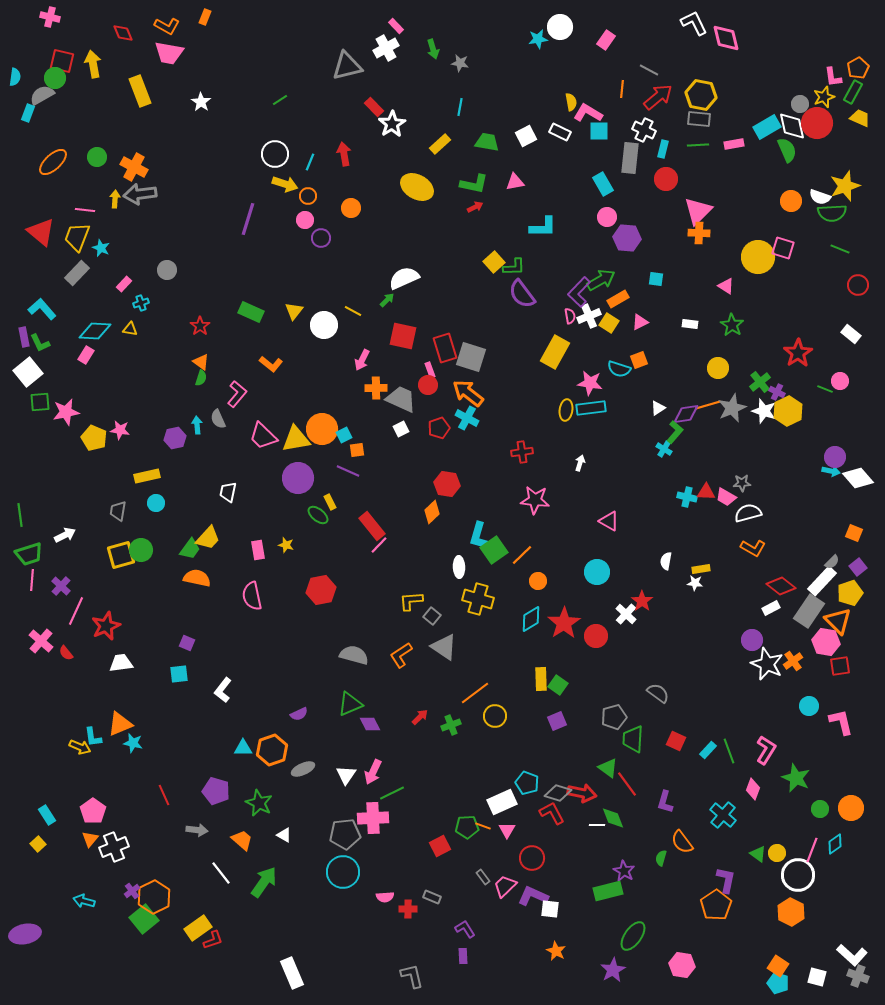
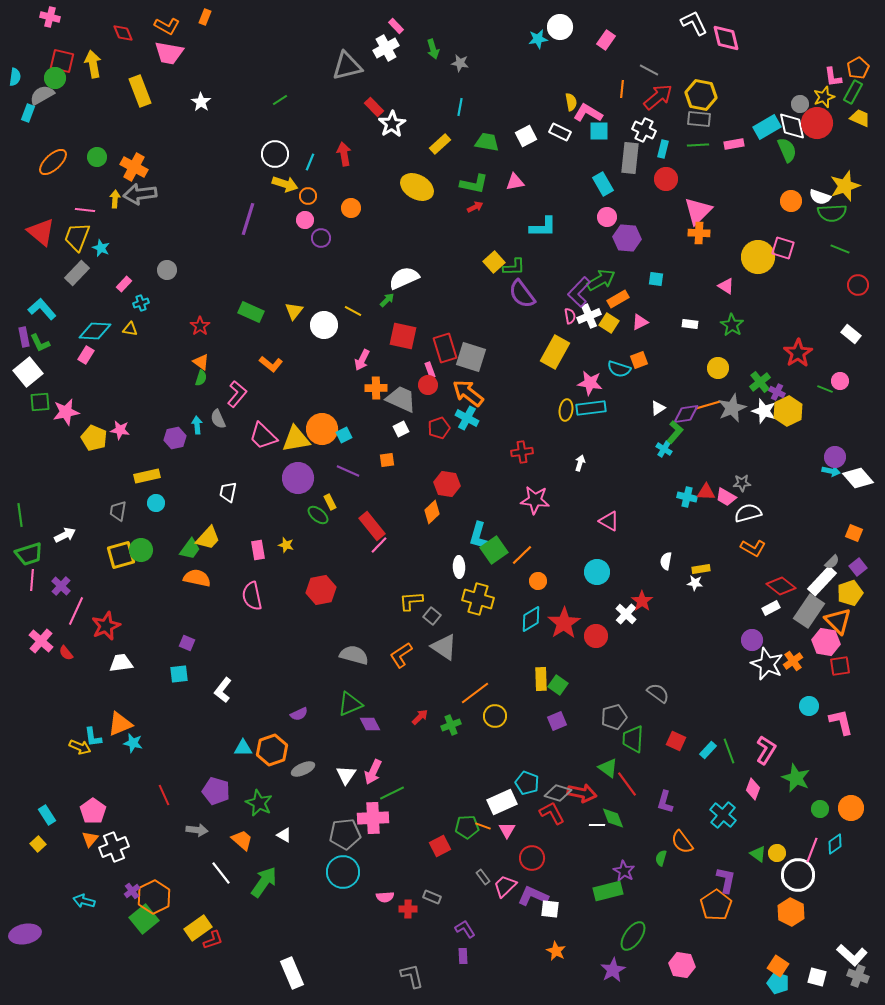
orange square at (357, 450): moved 30 px right, 10 px down
